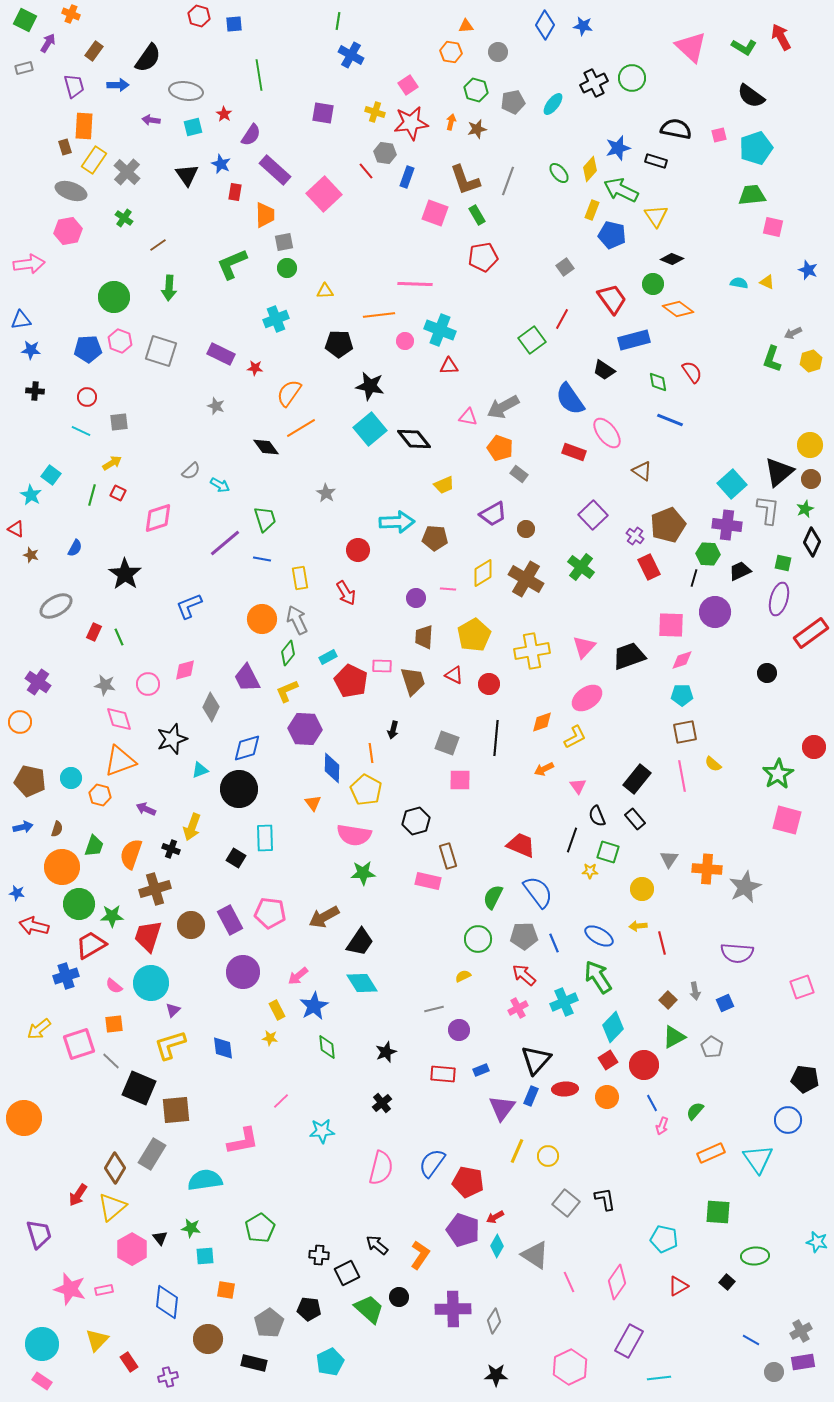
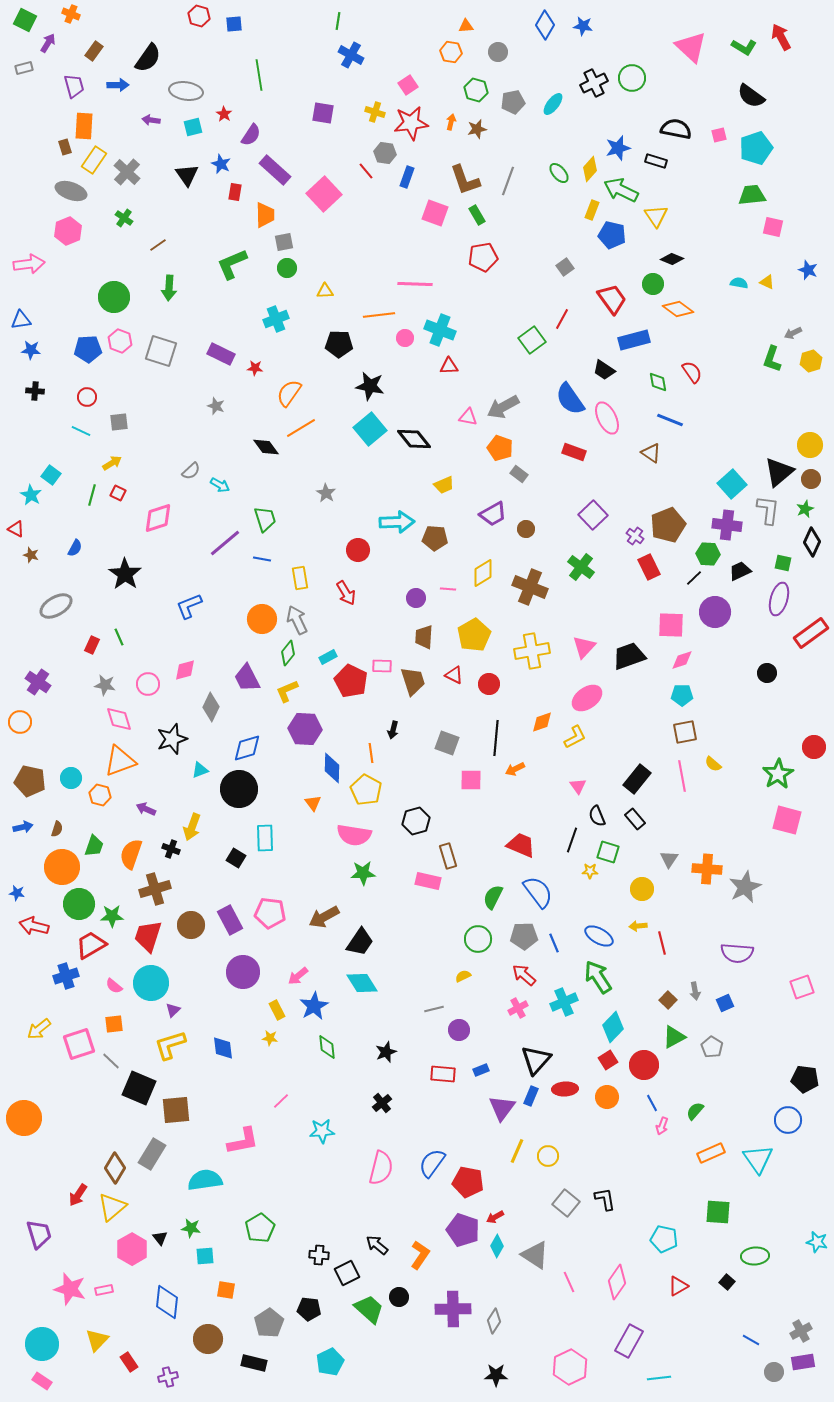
pink hexagon at (68, 231): rotated 12 degrees counterclockwise
pink circle at (405, 341): moved 3 px up
pink ellipse at (607, 433): moved 15 px up; rotated 12 degrees clockwise
brown triangle at (642, 471): moved 9 px right, 18 px up
black line at (694, 578): rotated 30 degrees clockwise
brown cross at (526, 579): moved 4 px right, 8 px down; rotated 8 degrees counterclockwise
red rectangle at (94, 632): moved 2 px left, 13 px down
orange arrow at (544, 769): moved 29 px left
pink square at (460, 780): moved 11 px right
